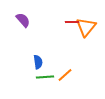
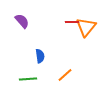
purple semicircle: moved 1 px left, 1 px down
blue semicircle: moved 2 px right, 6 px up
green line: moved 17 px left, 2 px down
